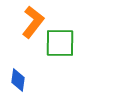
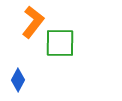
blue diamond: rotated 20 degrees clockwise
